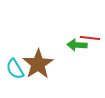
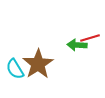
red line: rotated 24 degrees counterclockwise
